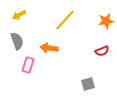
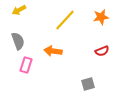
yellow arrow: moved 5 px up
orange star: moved 5 px left, 4 px up
gray semicircle: moved 1 px right
orange arrow: moved 4 px right, 3 px down
pink rectangle: moved 2 px left
